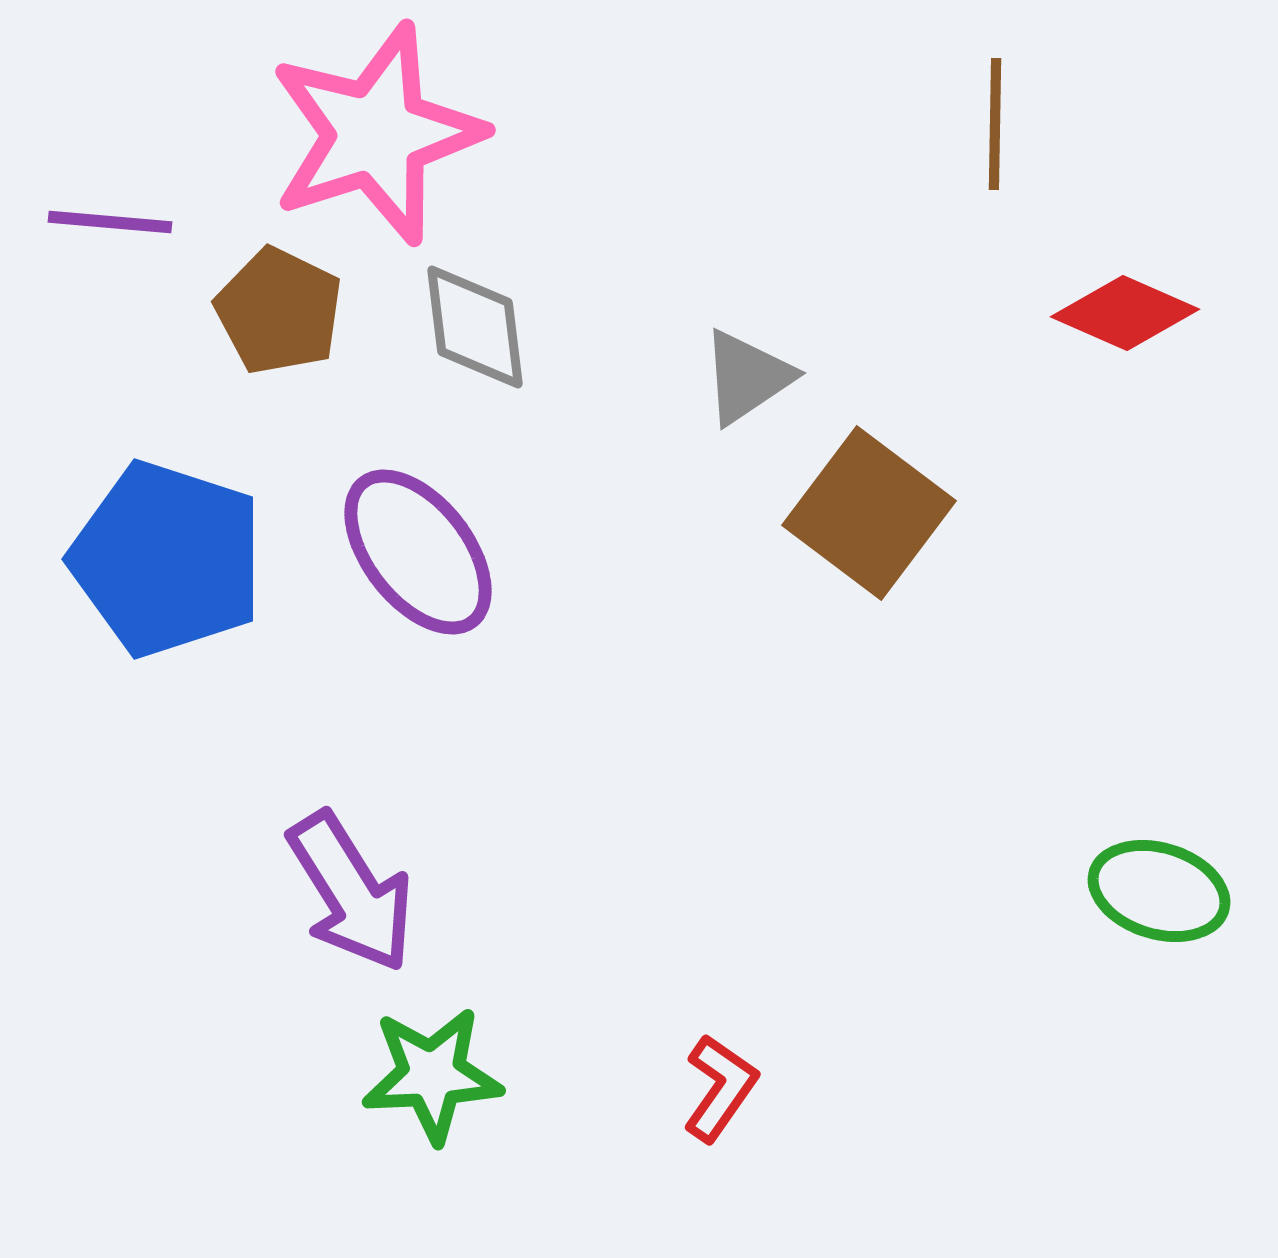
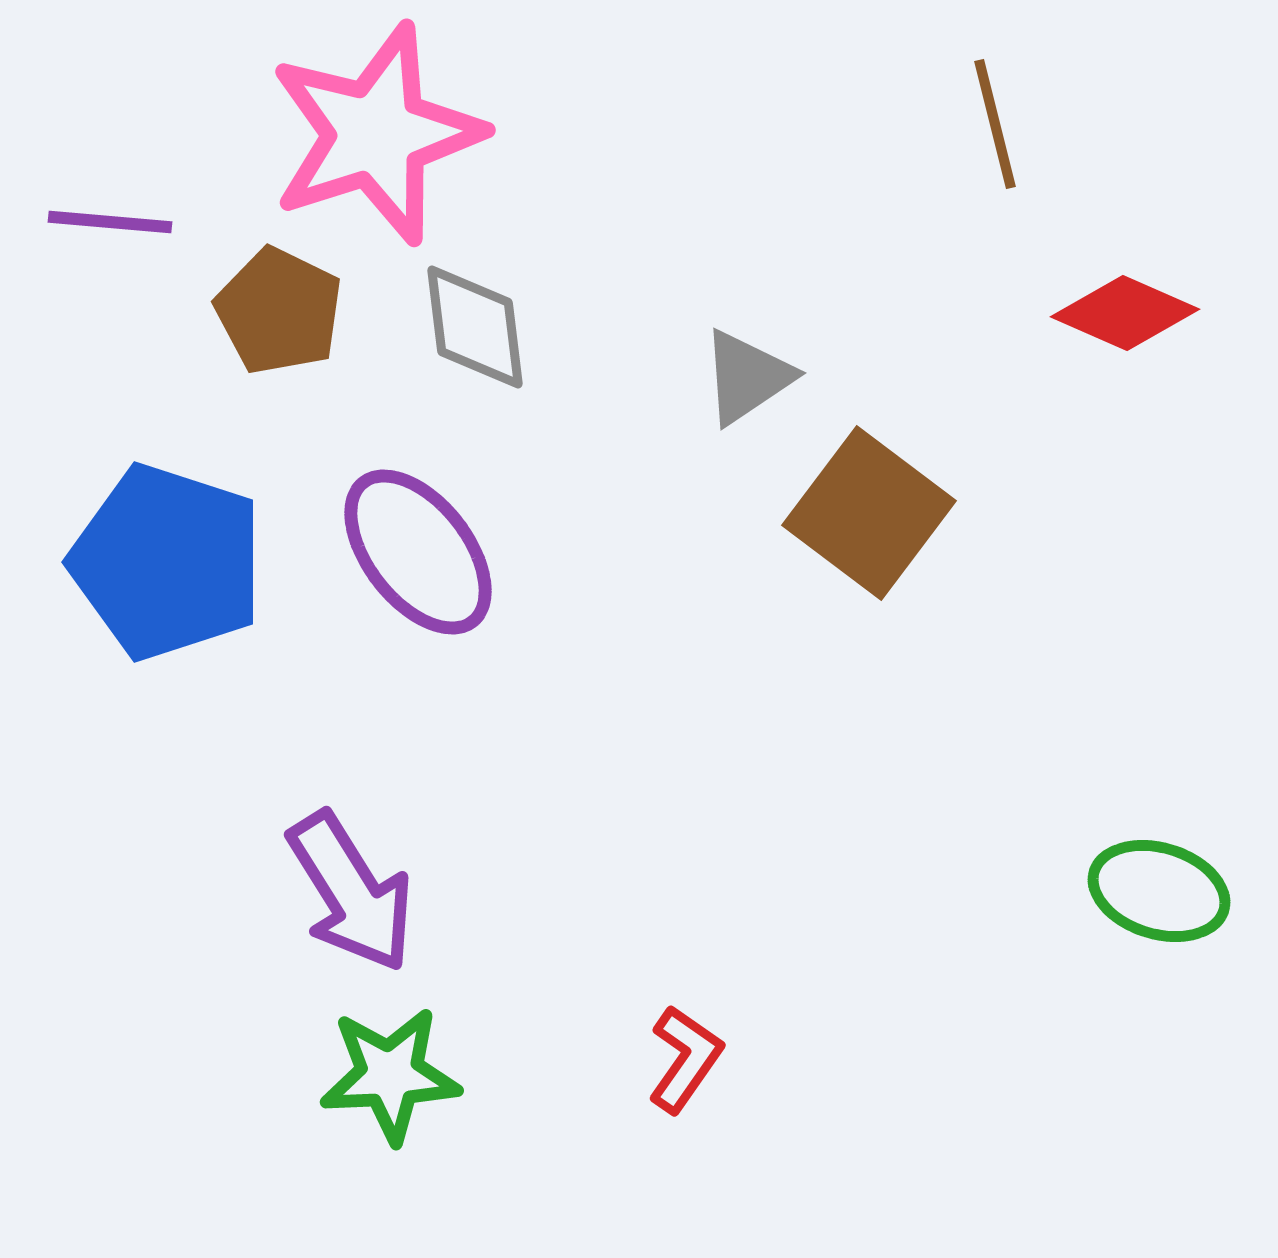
brown line: rotated 15 degrees counterclockwise
blue pentagon: moved 3 px down
green star: moved 42 px left
red L-shape: moved 35 px left, 29 px up
